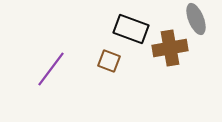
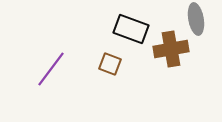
gray ellipse: rotated 12 degrees clockwise
brown cross: moved 1 px right, 1 px down
brown square: moved 1 px right, 3 px down
